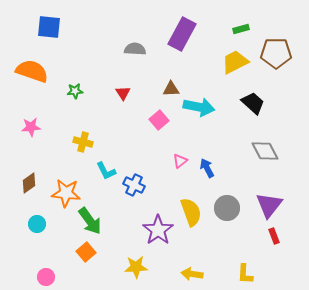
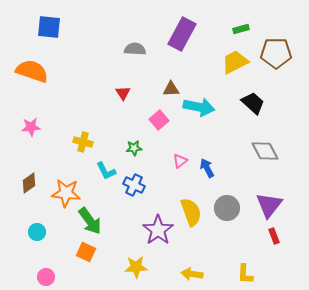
green star: moved 59 px right, 57 px down
cyan circle: moved 8 px down
orange square: rotated 24 degrees counterclockwise
